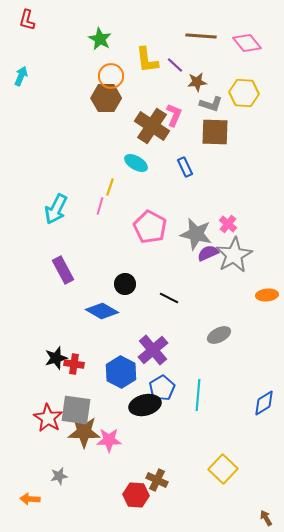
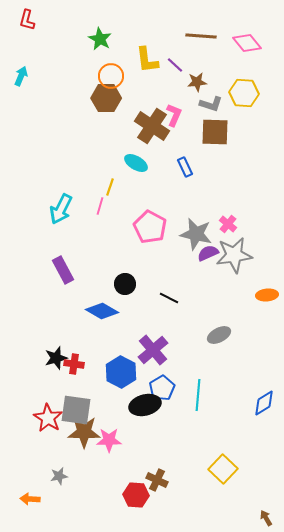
cyan arrow at (56, 209): moved 5 px right
gray star at (234, 255): rotated 21 degrees clockwise
